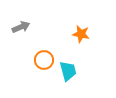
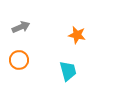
orange star: moved 4 px left, 1 px down
orange circle: moved 25 px left
